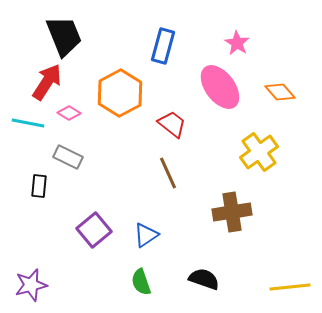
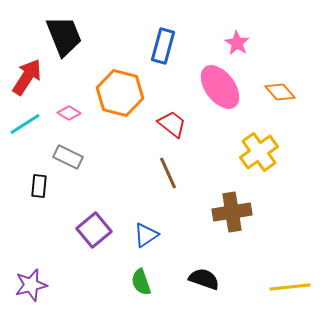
red arrow: moved 20 px left, 5 px up
orange hexagon: rotated 18 degrees counterclockwise
cyan line: moved 3 px left, 1 px down; rotated 44 degrees counterclockwise
